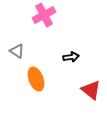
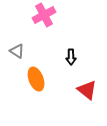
black arrow: rotated 98 degrees clockwise
red triangle: moved 4 px left
